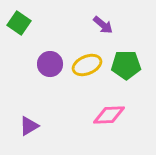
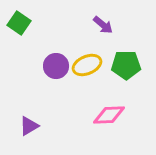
purple circle: moved 6 px right, 2 px down
